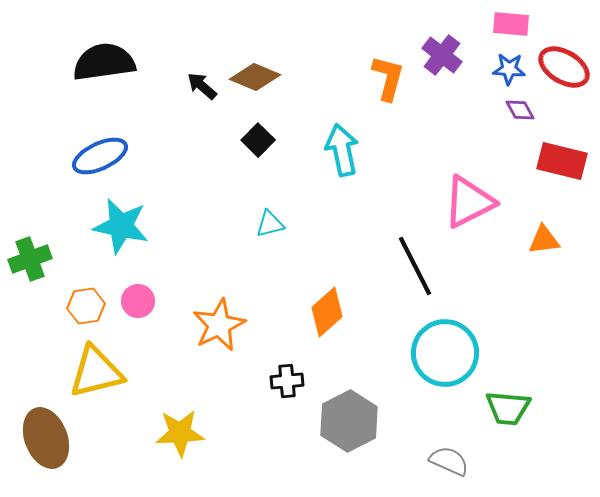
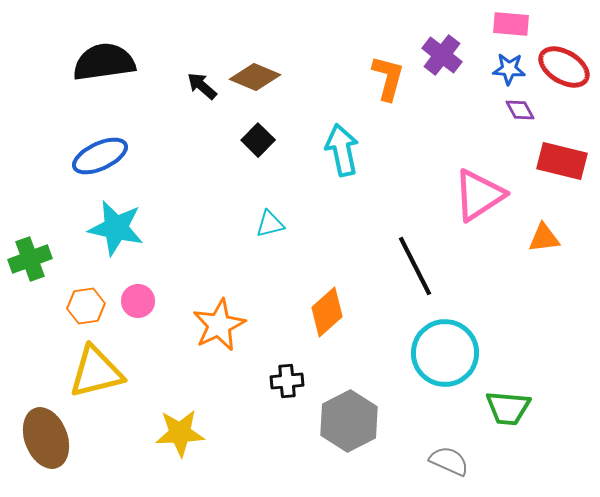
pink triangle: moved 10 px right, 7 px up; rotated 6 degrees counterclockwise
cyan star: moved 5 px left, 2 px down
orange triangle: moved 2 px up
